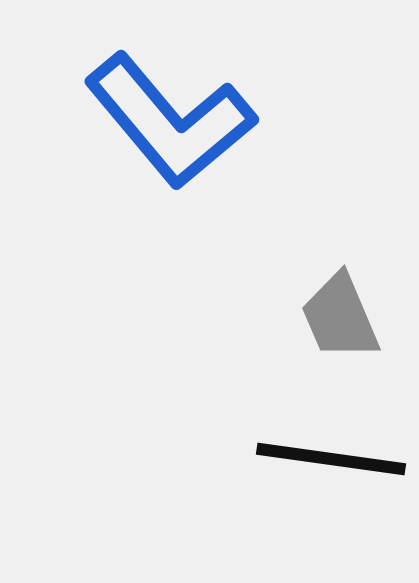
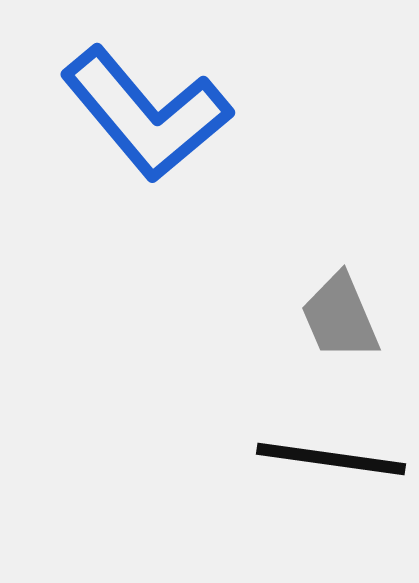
blue L-shape: moved 24 px left, 7 px up
